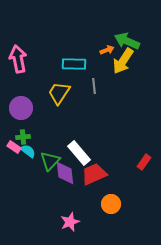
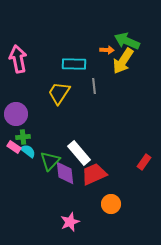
orange arrow: rotated 24 degrees clockwise
purple circle: moved 5 px left, 6 px down
